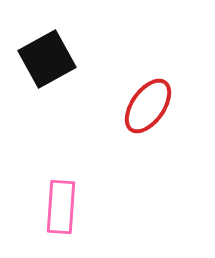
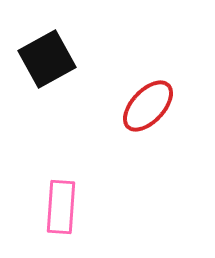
red ellipse: rotated 8 degrees clockwise
